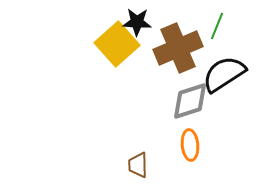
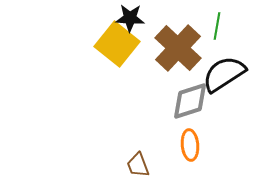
black star: moved 7 px left, 4 px up
green line: rotated 12 degrees counterclockwise
yellow square: rotated 9 degrees counterclockwise
brown cross: rotated 24 degrees counterclockwise
brown trapezoid: rotated 20 degrees counterclockwise
